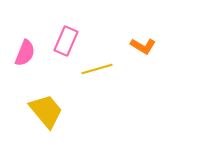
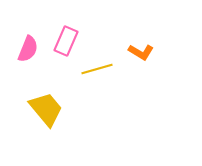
orange L-shape: moved 2 px left, 6 px down
pink semicircle: moved 3 px right, 4 px up
yellow trapezoid: moved 2 px up
